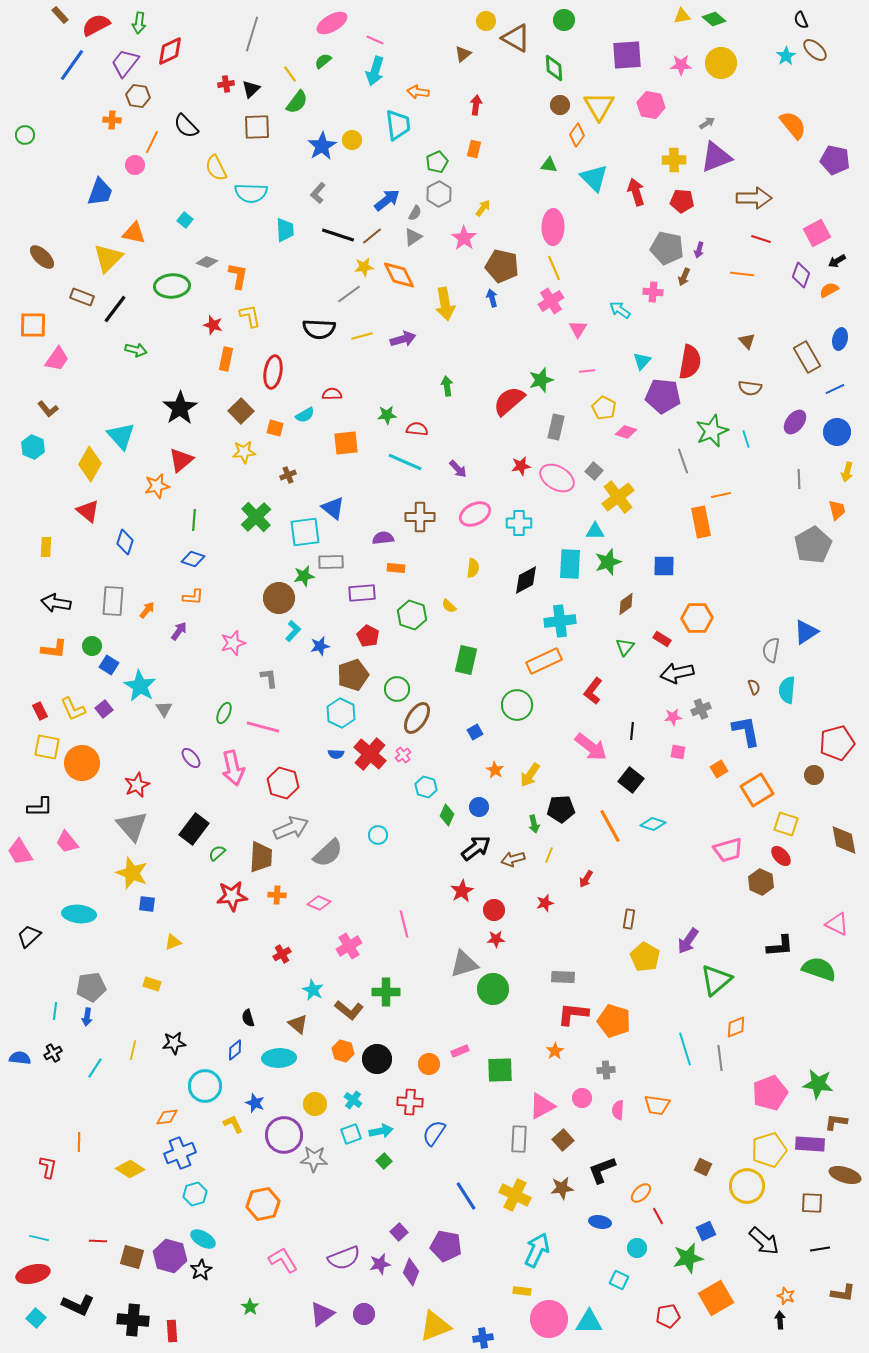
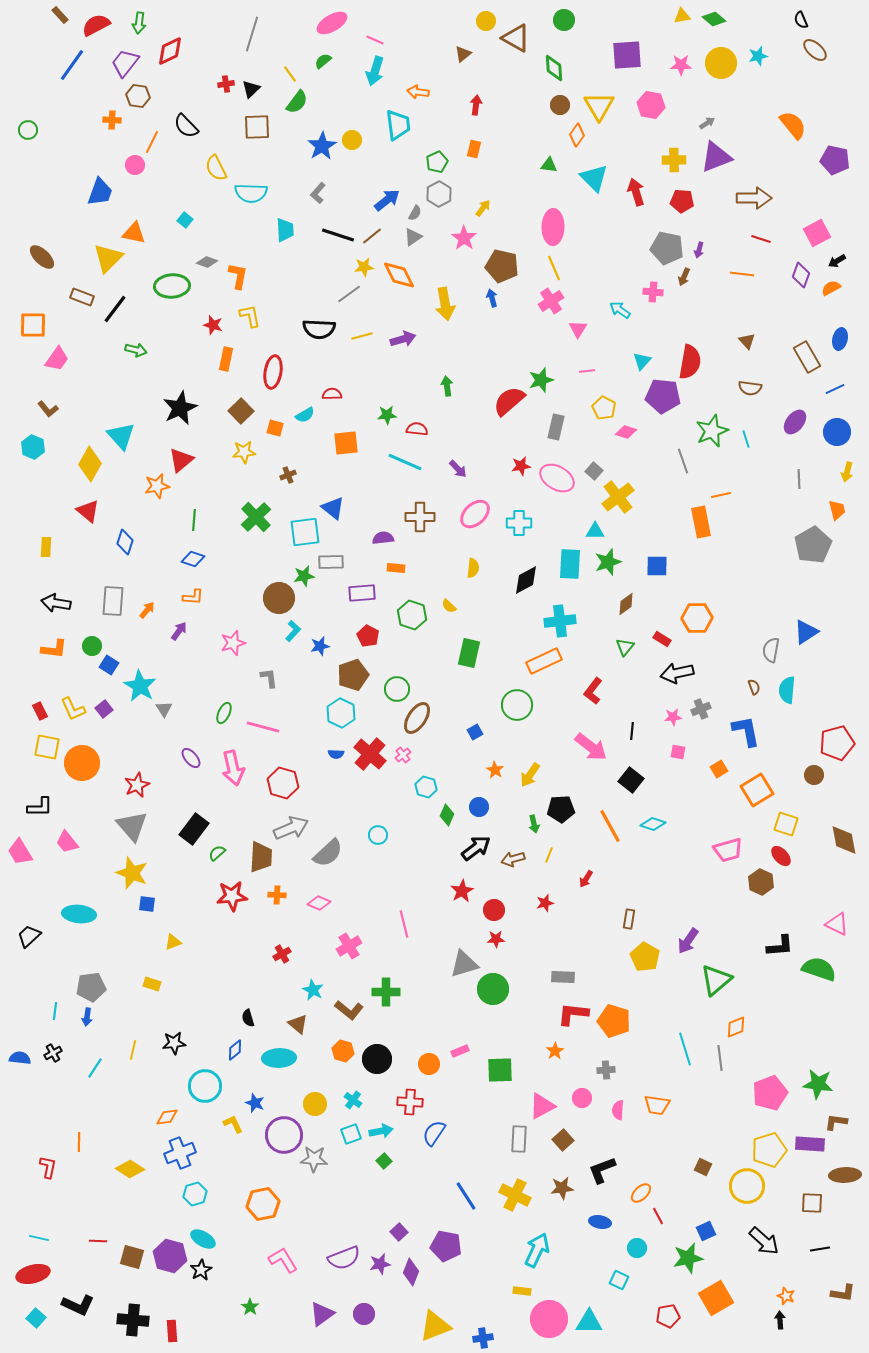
cyan star at (786, 56): moved 28 px left; rotated 18 degrees clockwise
green circle at (25, 135): moved 3 px right, 5 px up
orange semicircle at (829, 290): moved 2 px right, 2 px up
black star at (180, 408): rotated 8 degrees clockwise
pink ellipse at (475, 514): rotated 16 degrees counterclockwise
blue square at (664, 566): moved 7 px left
green rectangle at (466, 660): moved 3 px right, 7 px up
brown ellipse at (845, 1175): rotated 20 degrees counterclockwise
